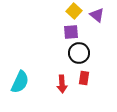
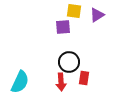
yellow square: rotated 35 degrees counterclockwise
purple triangle: rotated 49 degrees clockwise
purple square: moved 8 px left, 5 px up
black circle: moved 10 px left, 9 px down
red arrow: moved 1 px left, 2 px up
